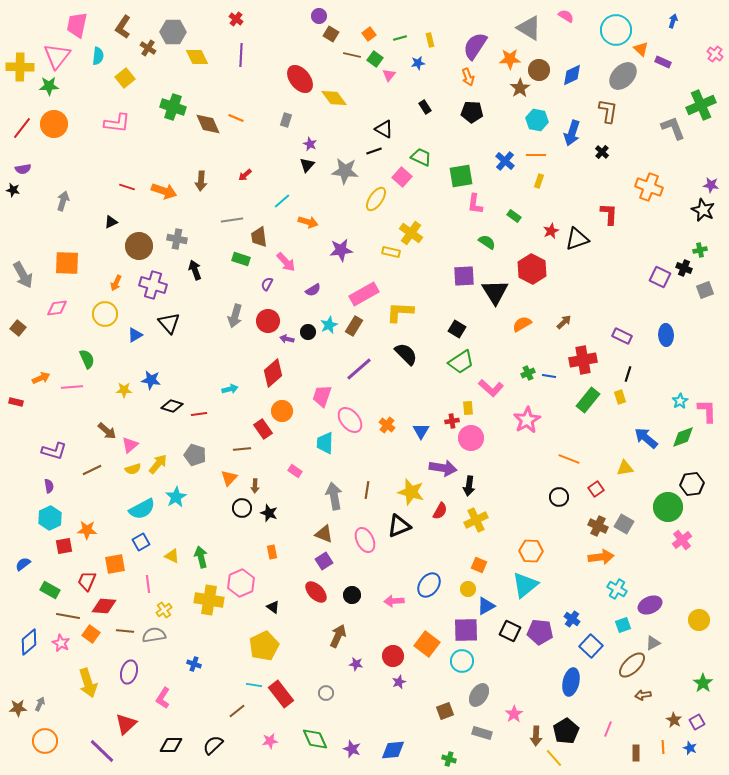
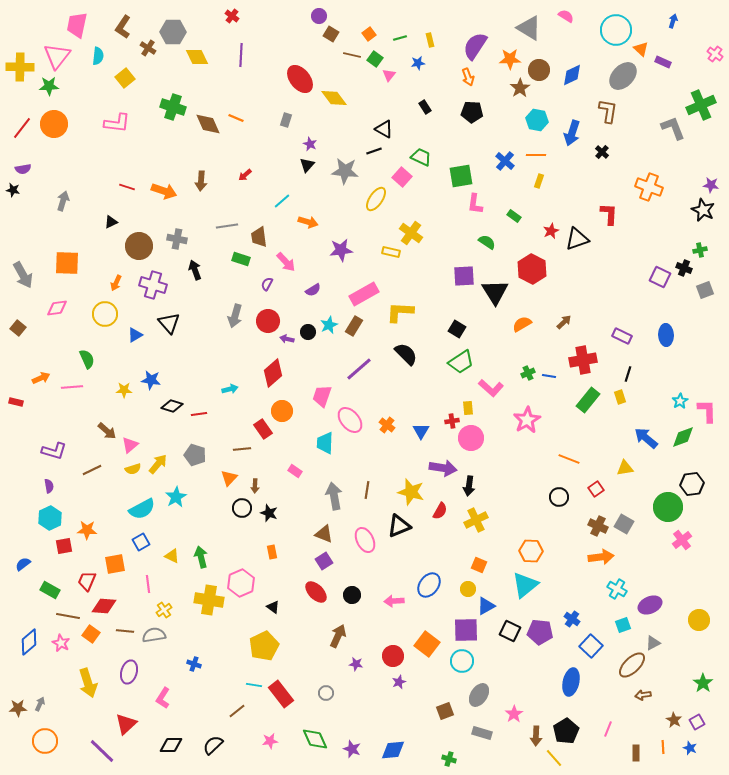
red cross at (236, 19): moved 4 px left, 3 px up
gray line at (232, 220): moved 5 px left, 6 px down
